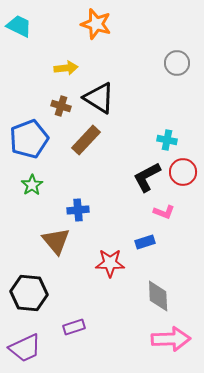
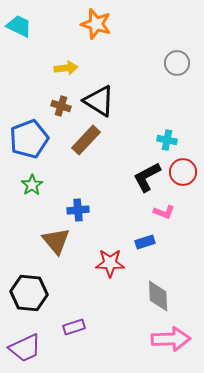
black triangle: moved 3 px down
